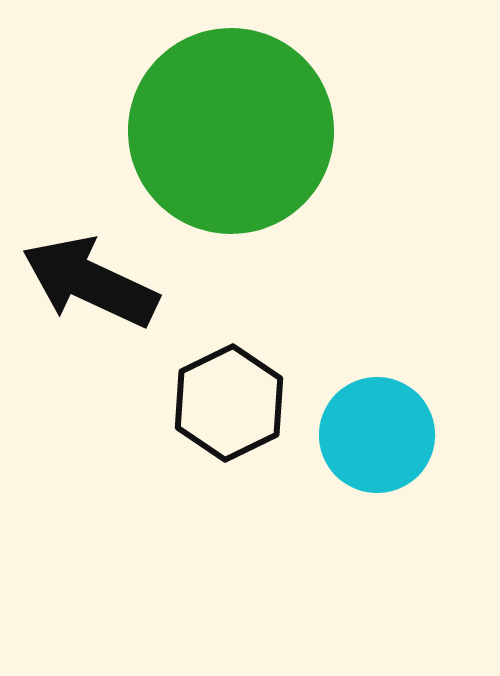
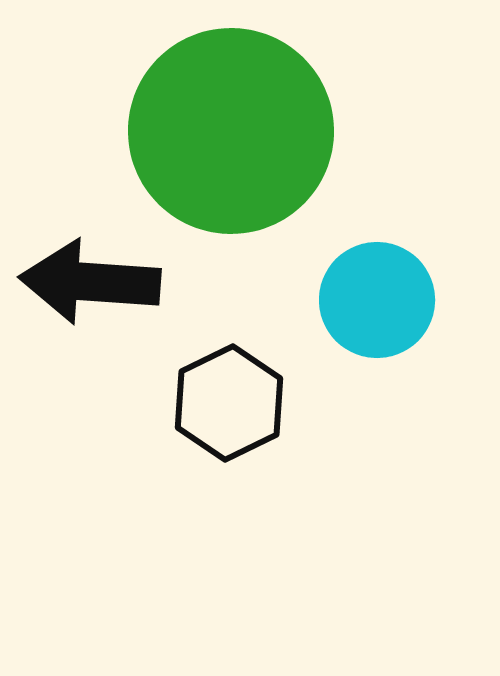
black arrow: rotated 21 degrees counterclockwise
cyan circle: moved 135 px up
